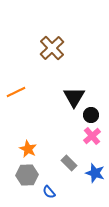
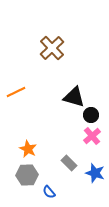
black triangle: rotated 45 degrees counterclockwise
